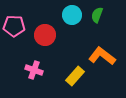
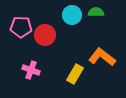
green semicircle: moved 1 px left, 3 px up; rotated 70 degrees clockwise
pink pentagon: moved 7 px right, 1 px down
orange L-shape: moved 1 px down
pink cross: moved 3 px left
yellow rectangle: moved 2 px up; rotated 12 degrees counterclockwise
